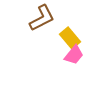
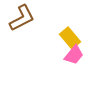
brown L-shape: moved 20 px left
